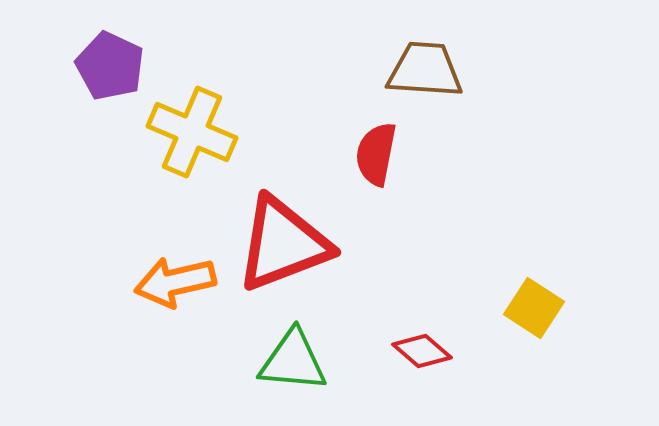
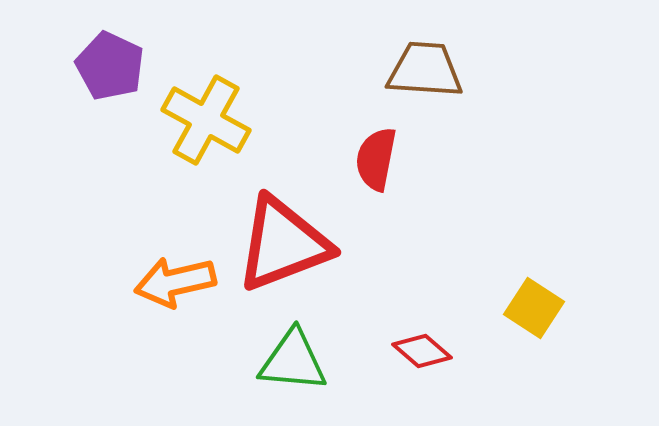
yellow cross: moved 14 px right, 12 px up; rotated 6 degrees clockwise
red semicircle: moved 5 px down
